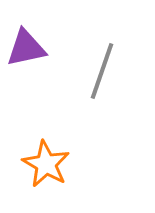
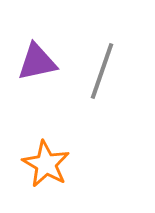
purple triangle: moved 11 px right, 14 px down
